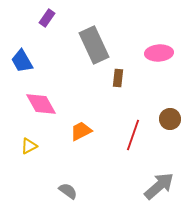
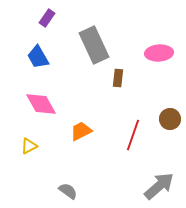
blue trapezoid: moved 16 px right, 4 px up
